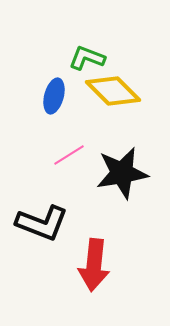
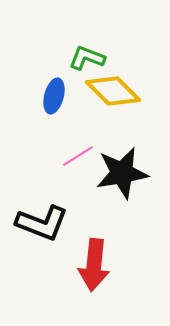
pink line: moved 9 px right, 1 px down
